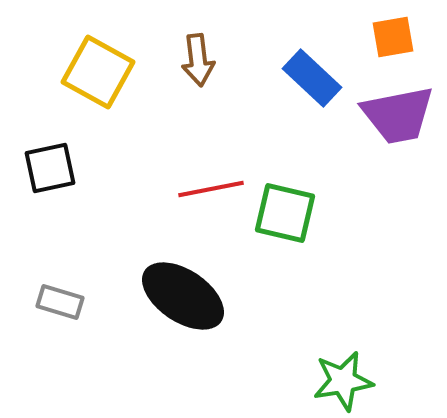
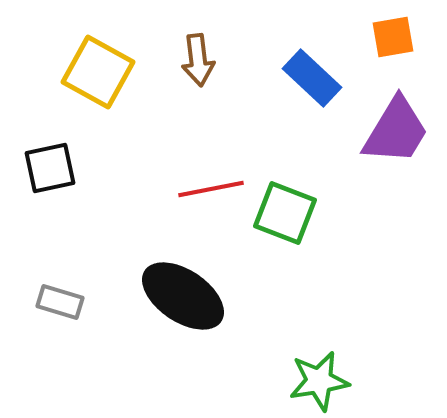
purple trapezoid: moved 2 px left, 16 px down; rotated 48 degrees counterclockwise
green square: rotated 8 degrees clockwise
green star: moved 24 px left
